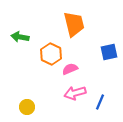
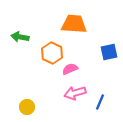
orange trapezoid: rotated 72 degrees counterclockwise
orange hexagon: moved 1 px right, 1 px up
